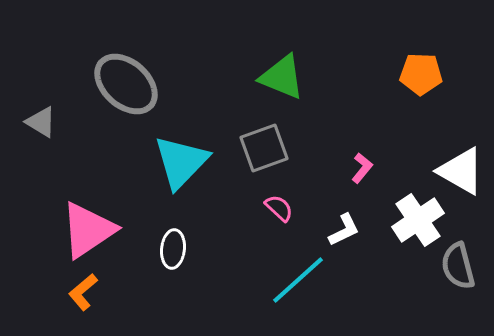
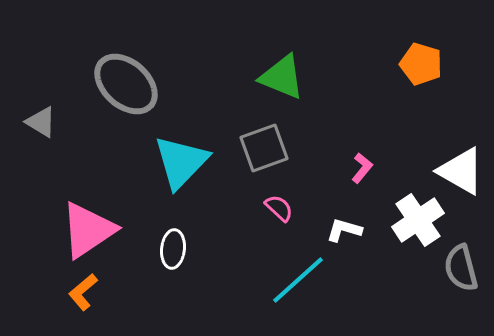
orange pentagon: moved 10 px up; rotated 15 degrees clockwise
white L-shape: rotated 138 degrees counterclockwise
gray semicircle: moved 3 px right, 2 px down
